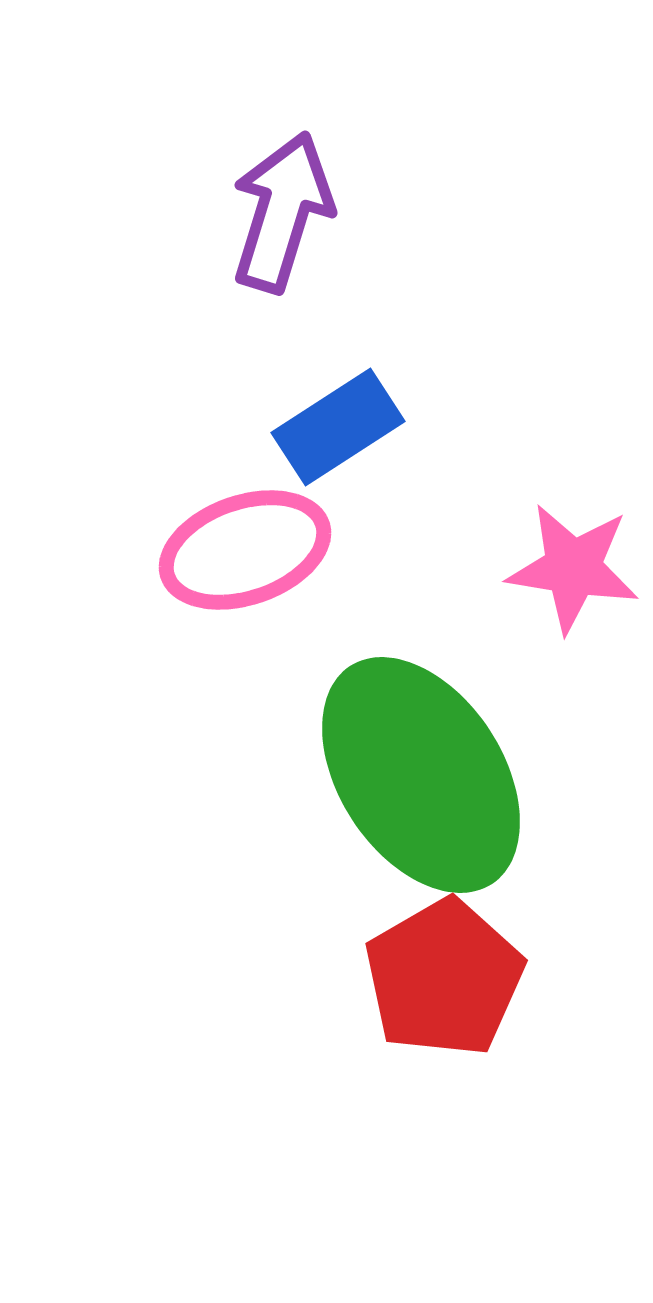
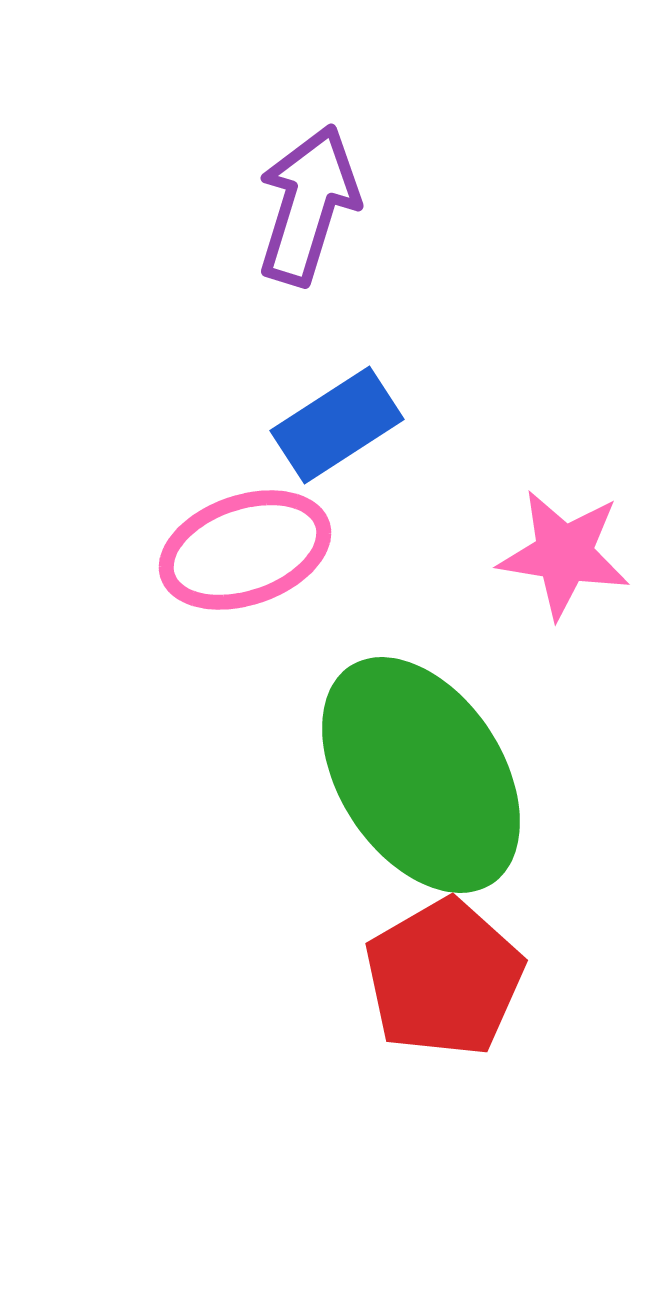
purple arrow: moved 26 px right, 7 px up
blue rectangle: moved 1 px left, 2 px up
pink star: moved 9 px left, 14 px up
